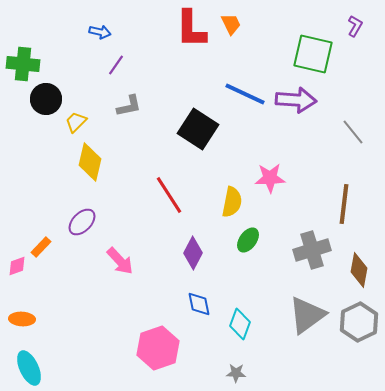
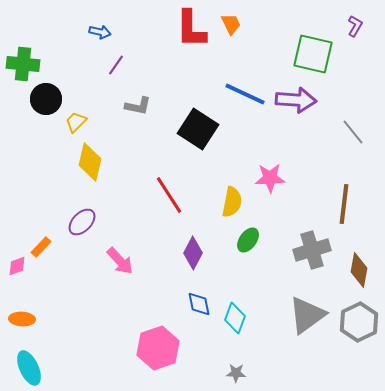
gray L-shape: moved 9 px right; rotated 24 degrees clockwise
cyan diamond: moved 5 px left, 6 px up
